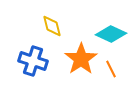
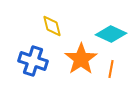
orange line: rotated 36 degrees clockwise
